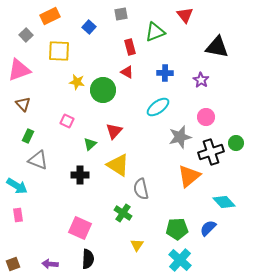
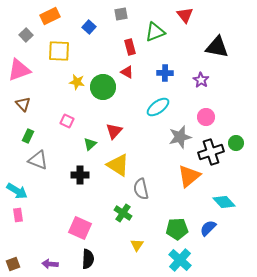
green circle at (103, 90): moved 3 px up
cyan arrow at (17, 186): moved 5 px down
